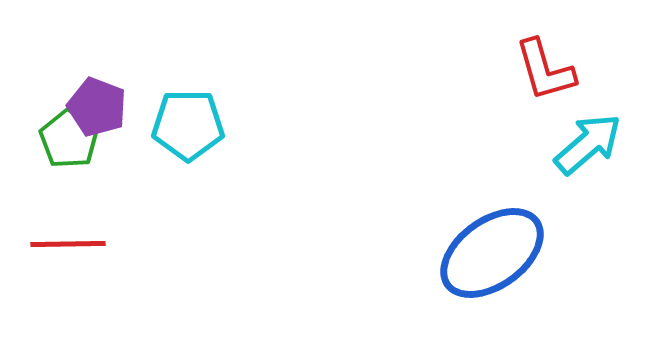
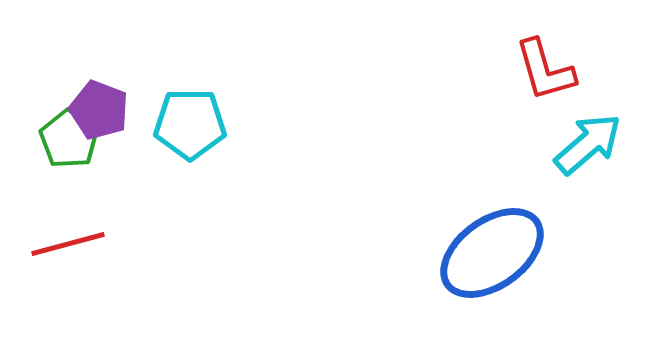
purple pentagon: moved 2 px right, 3 px down
cyan pentagon: moved 2 px right, 1 px up
red line: rotated 14 degrees counterclockwise
